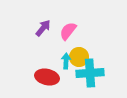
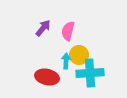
pink semicircle: rotated 24 degrees counterclockwise
yellow circle: moved 2 px up
